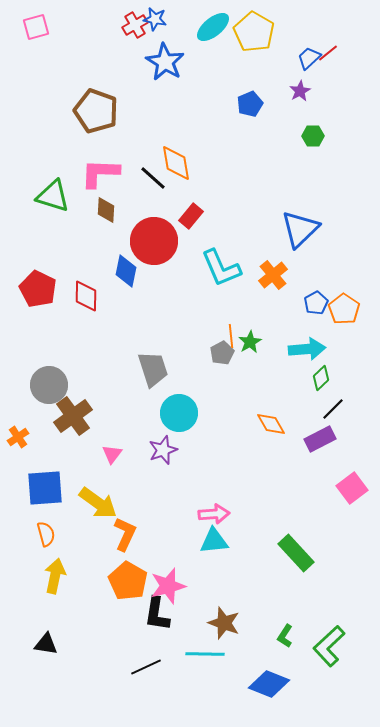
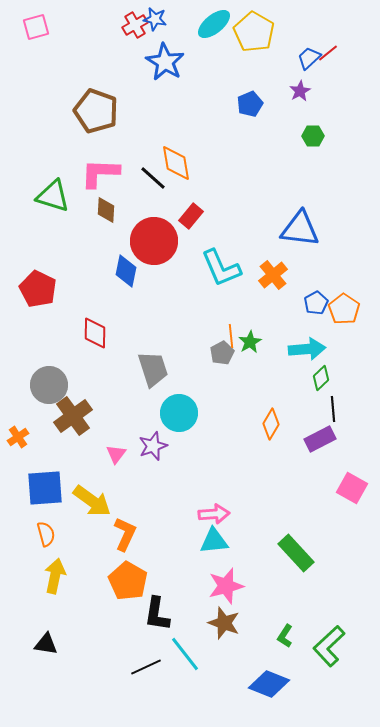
cyan ellipse at (213, 27): moved 1 px right, 3 px up
blue triangle at (300, 229): rotated 51 degrees clockwise
red diamond at (86, 296): moved 9 px right, 37 px down
black line at (333, 409): rotated 50 degrees counterclockwise
orange diamond at (271, 424): rotated 60 degrees clockwise
purple star at (163, 450): moved 10 px left, 4 px up
pink triangle at (112, 454): moved 4 px right
pink square at (352, 488): rotated 24 degrees counterclockwise
yellow arrow at (98, 503): moved 6 px left, 2 px up
pink star at (168, 586): moved 58 px right
cyan line at (205, 654): moved 20 px left; rotated 51 degrees clockwise
